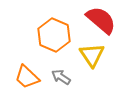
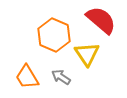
yellow triangle: moved 5 px left, 1 px up
orange trapezoid: rotated 16 degrees clockwise
